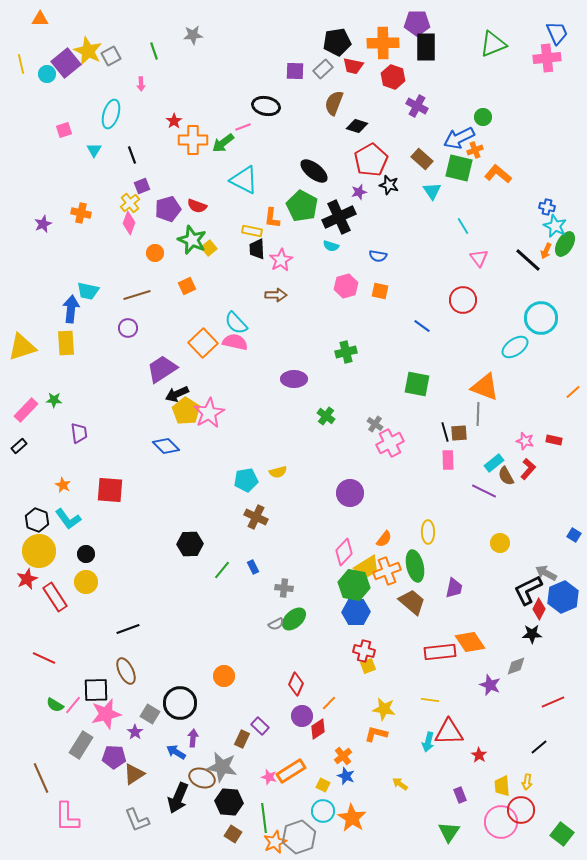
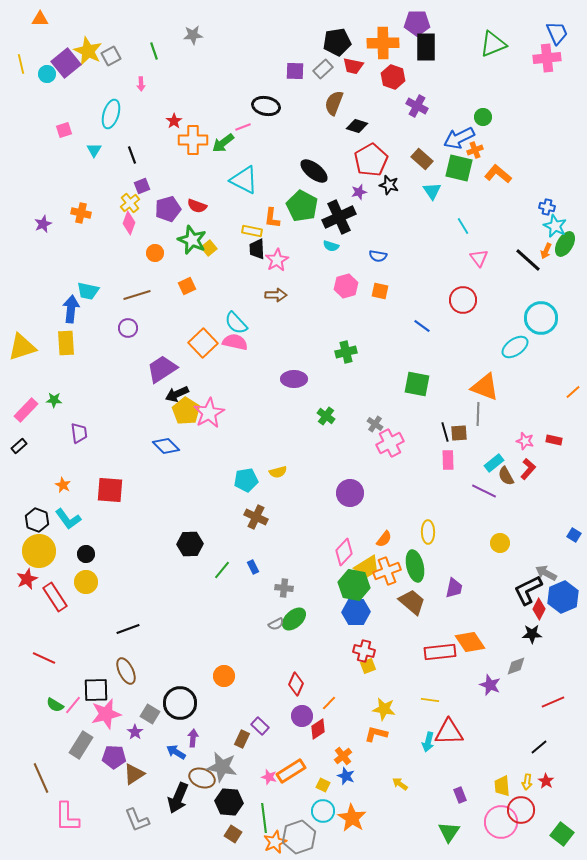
pink star at (281, 260): moved 4 px left
red star at (479, 755): moved 67 px right, 26 px down
